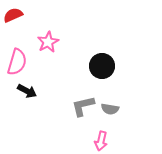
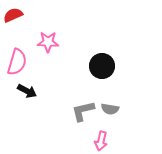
pink star: rotated 30 degrees clockwise
gray L-shape: moved 5 px down
